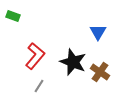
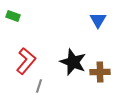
blue triangle: moved 12 px up
red L-shape: moved 9 px left, 5 px down
brown cross: rotated 36 degrees counterclockwise
gray line: rotated 16 degrees counterclockwise
